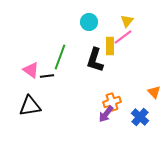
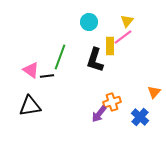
orange triangle: rotated 24 degrees clockwise
purple arrow: moved 7 px left
